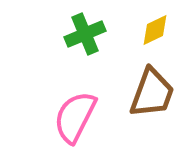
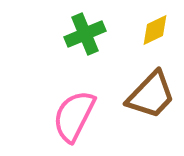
brown trapezoid: moved 1 px left, 2 px down; rotated 24 degrees clockwise
pink semicircle: moved 1 px left, 1 px up
